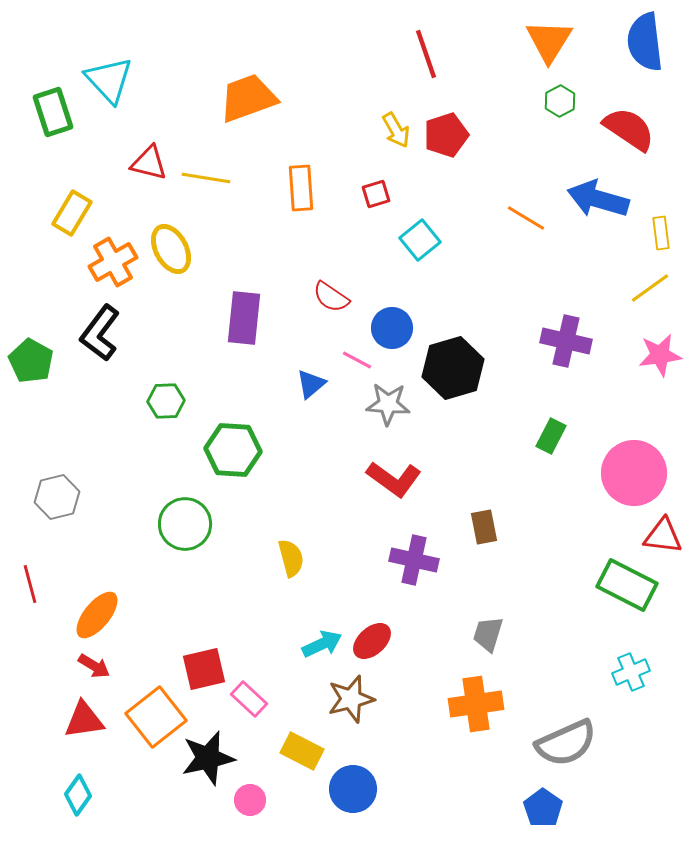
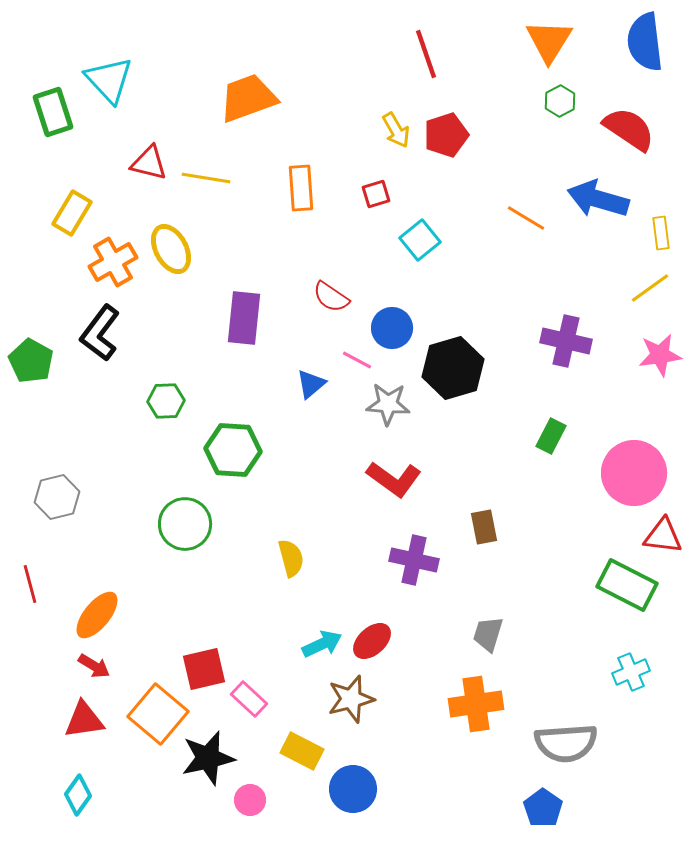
orange square at (156, 717): moved 2 px right, 3 px up; rotated 12 degrees counterclockwise
gray semicircle at (566, 743): rotated 20 degrees clockwise
